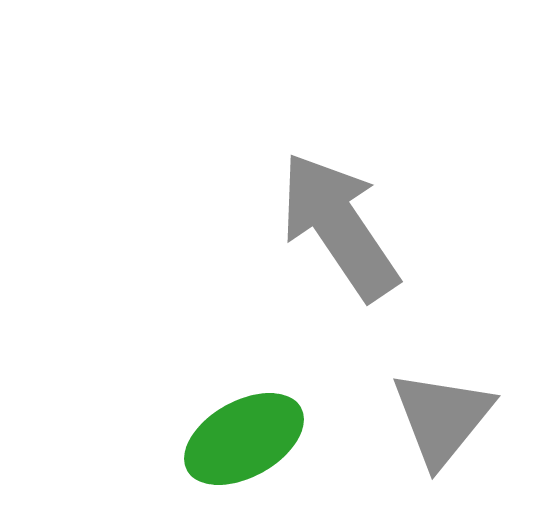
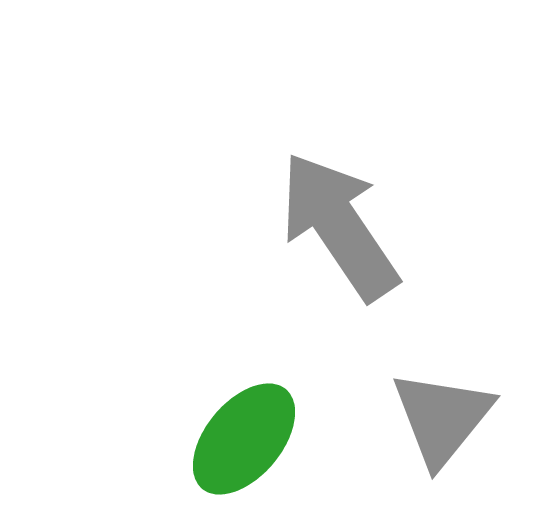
green ellipse: rotated 21 degrees counterclockwise
